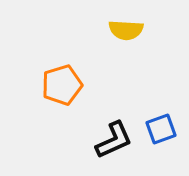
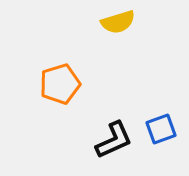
yellow semicircle: moved 8 px left, 8 px up; rotated 20 degrees counterclockwise
orange pentagon: moved 2 px left, 1 px up
